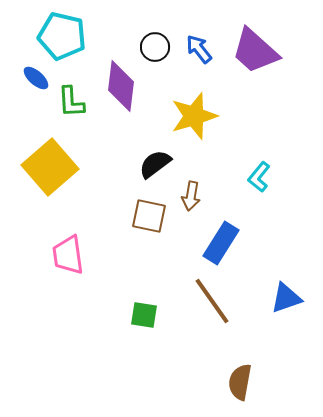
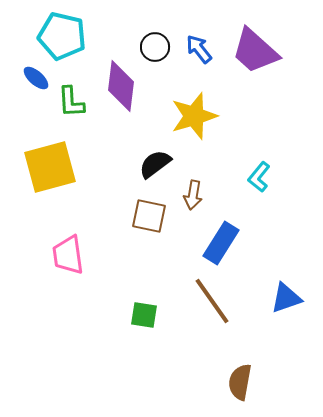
yellow square: rotated 26 degrees clockwise
brown arrow: moved 2 px right, 1 px up
